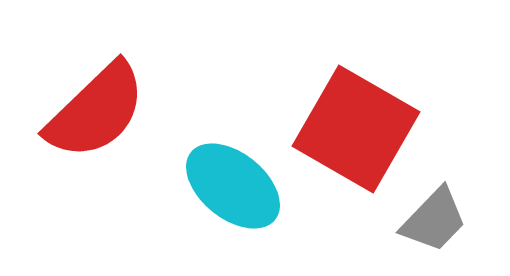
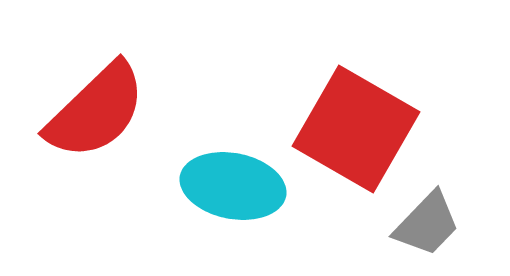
cyan ellipse: rotated 28 degrees counterclockwise
gray trapezoid: moved 7 px left, 4 px down
